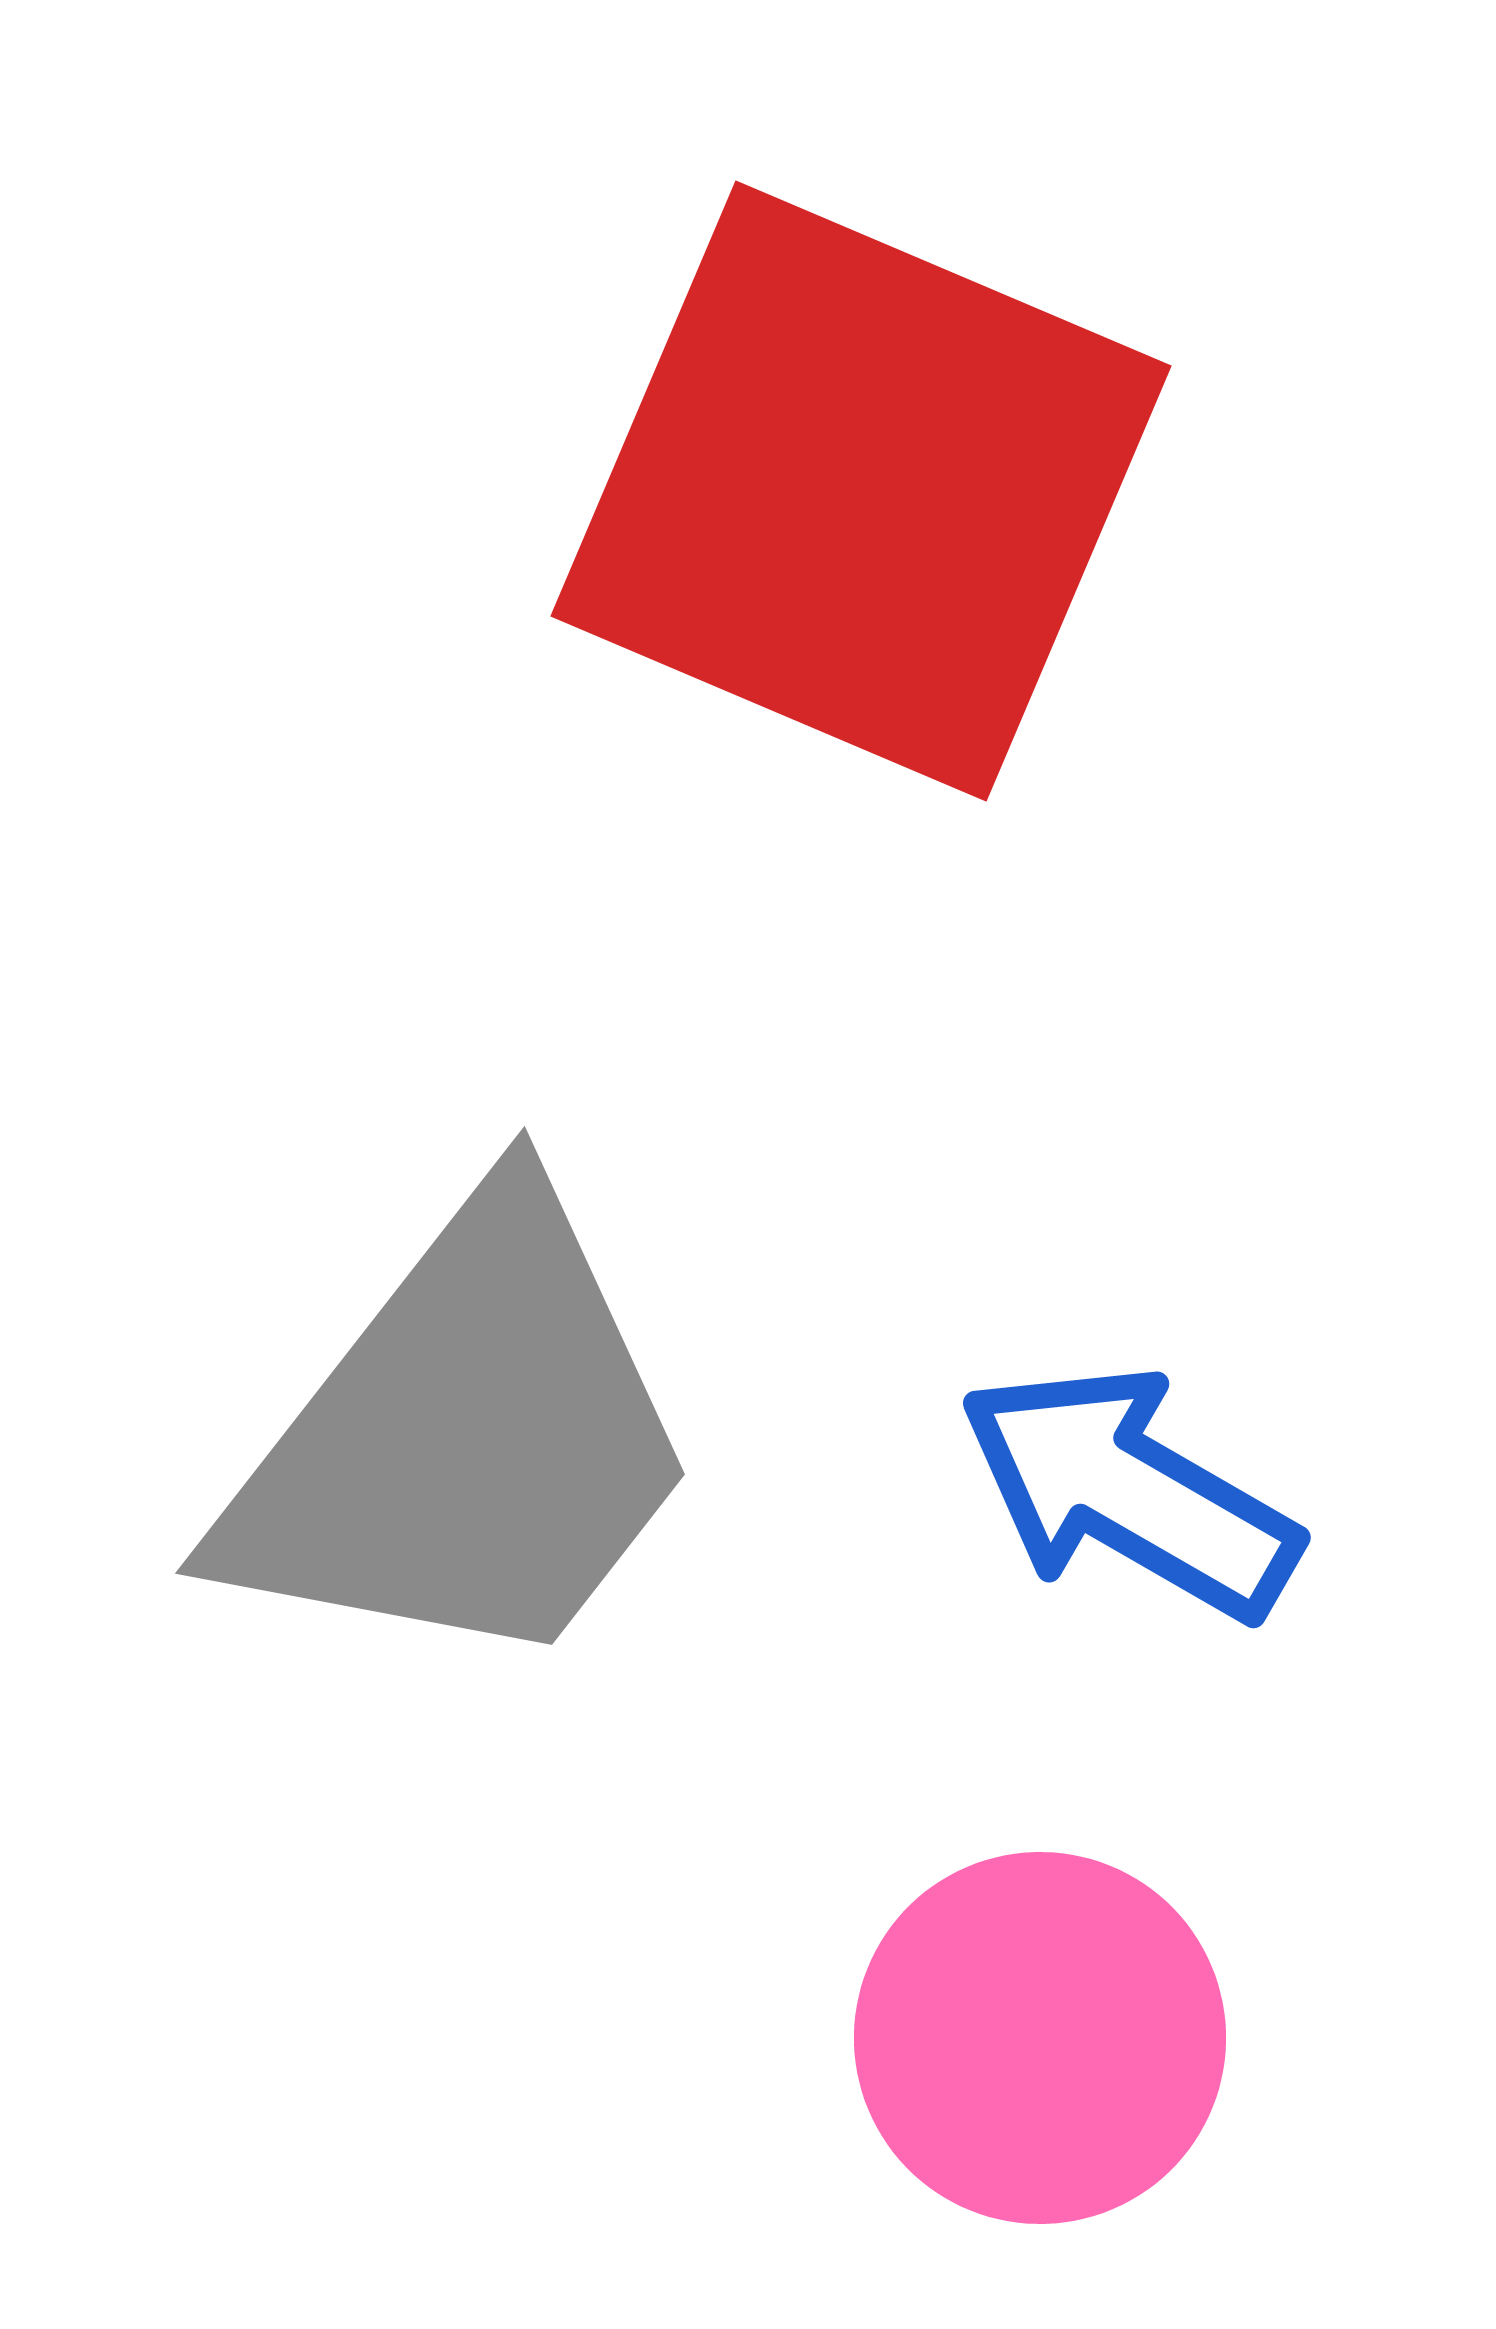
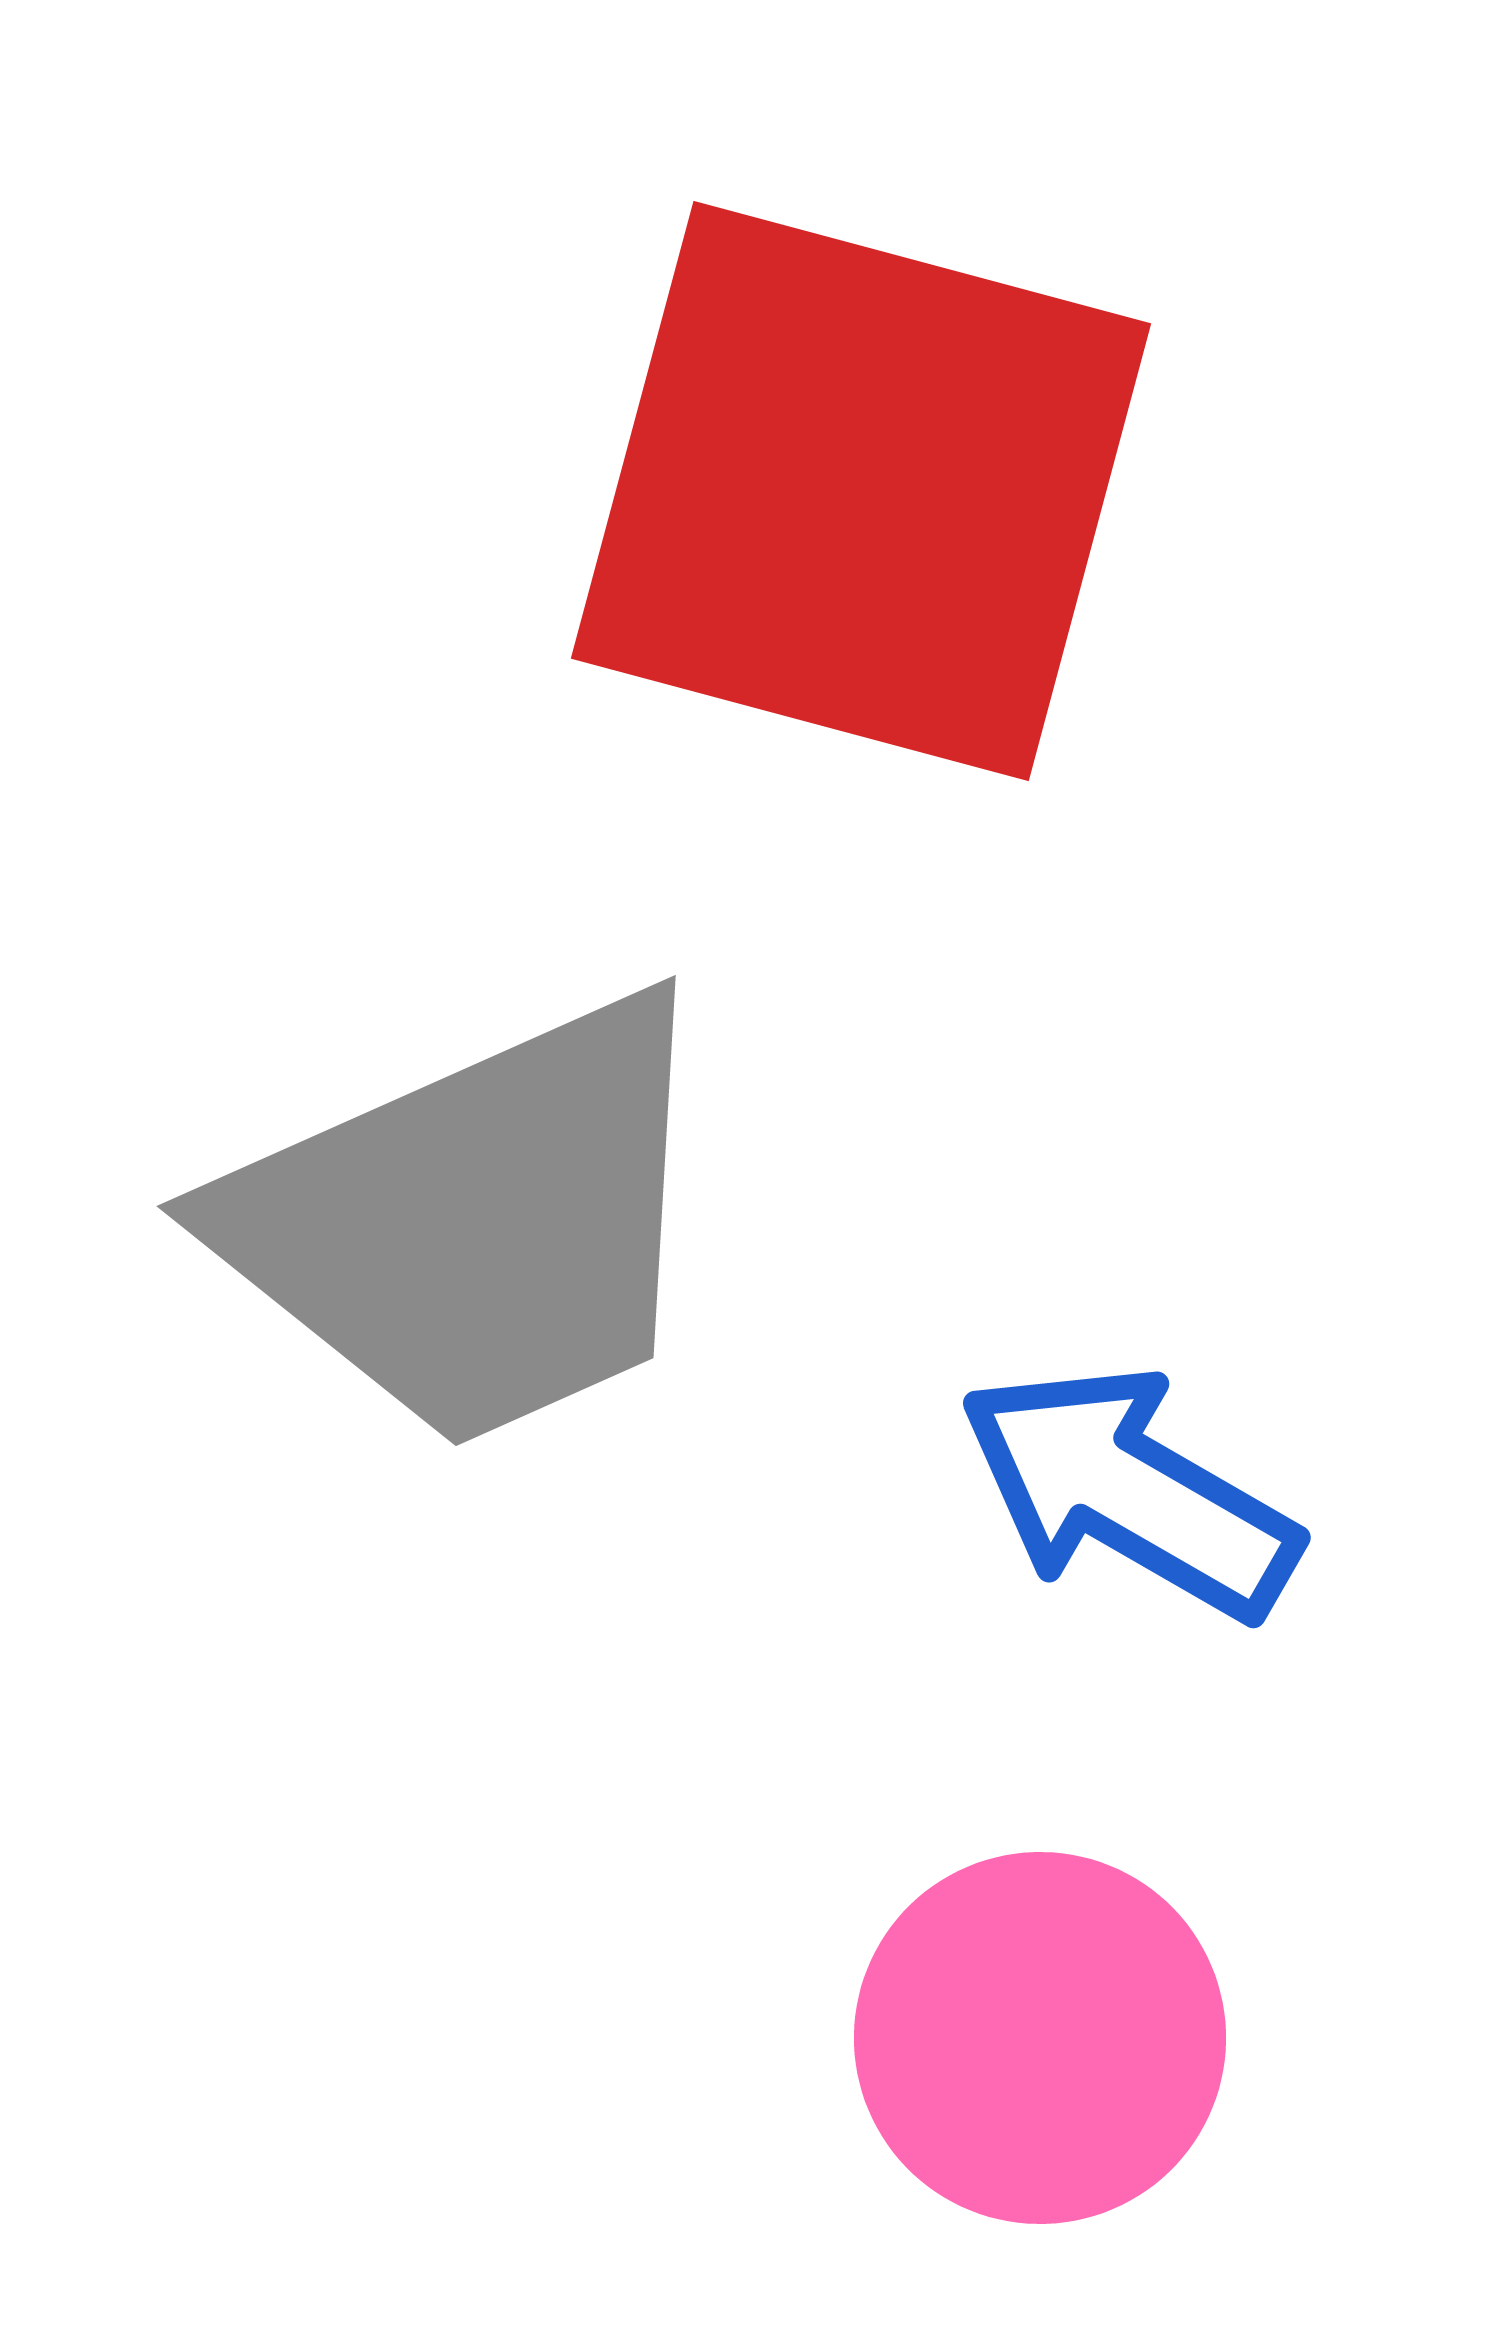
red square: rotated 8 degrees counterclockwise
gray trapezoid: moved 11 px right, 216 px up; rotated 28 degrees clockwise
